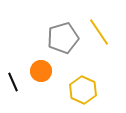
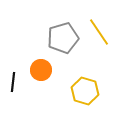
orange circle: moved 1 px up
black line: rotated 30 degrees clockwise
yellow hexagon: moved 2 px right, 1 px down; rotated 8 degrees counterclockwise
